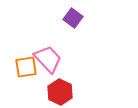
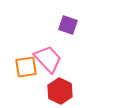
purple square: moved 5 px left, 7 px down; rotated 18 degrees counterclockwise
red hexagon: moved 1 px up
